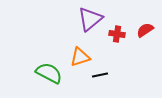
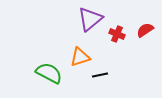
red cross: rotated 14 degrees clockwise
